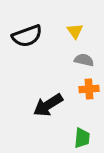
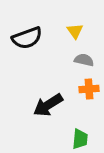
black semicircle: moved 2 px down
green trapezoid: moved 2 px left, 1 px down
